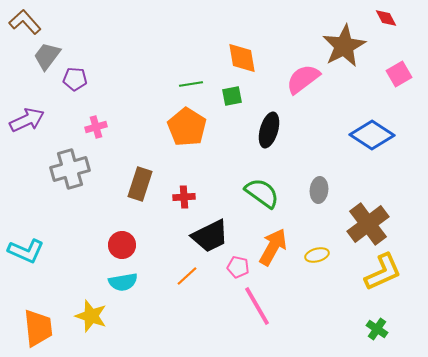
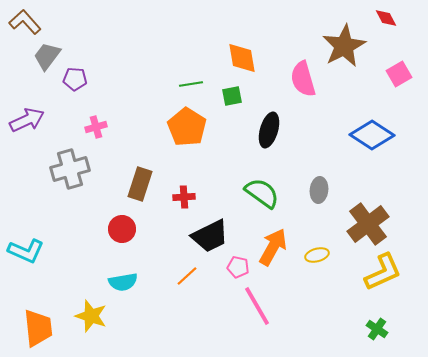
pink semicircle: rotated 69 degrees counterclockwise
red circle: moved 16 px up
